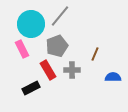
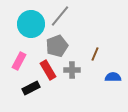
pink rectangle: moved 3 px left, 12 px down; rotated 54 degrees clockwise
